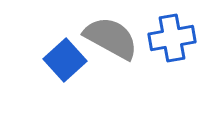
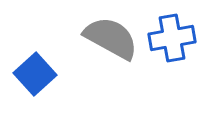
blue square: moved 30 px left, 14 px down
